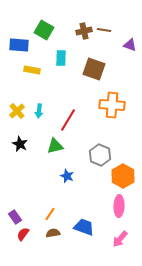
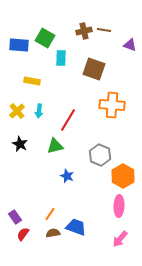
green square: moved 1 px right, 8 px down
yellow rectangle: moved 11 px down
blue trapezoid: moved 8 px left
